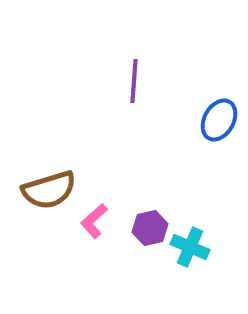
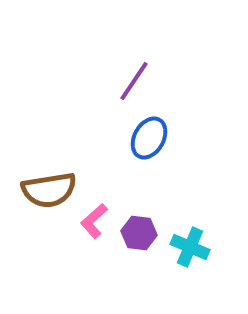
purple line: rotated 30 degrees clockwise
blue ellipse: moved 70 px left, 18 px down
brown semicircle: rotated 8 degrees clockwise
purple hexagon: moved 11 px left, 5 px down; rotated 20 degrees clockwise
